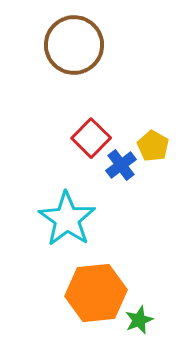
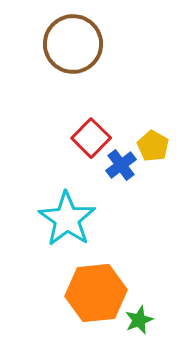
brown circle: moved 1 px left, 1 px up
